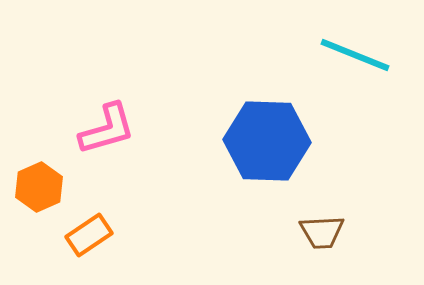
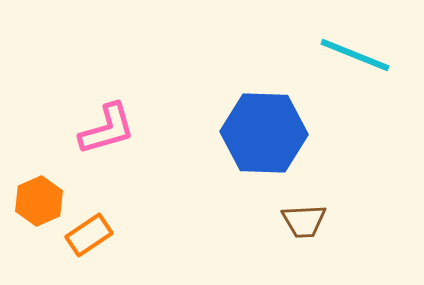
blue hexagon: moved 3 px left, 8 px up
orange hexagon: moved 14 px down
brown trapezoid: moved 18 px left, 11 px up
